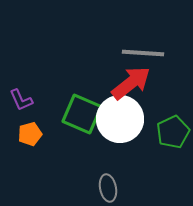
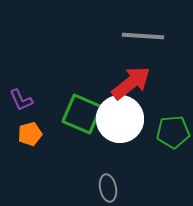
gray line: moved 17 px up
green pentagon: rotated 20 degrees clockwise
